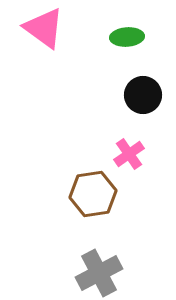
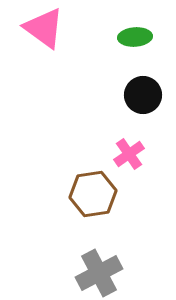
green ellipse: moved 8 px right
